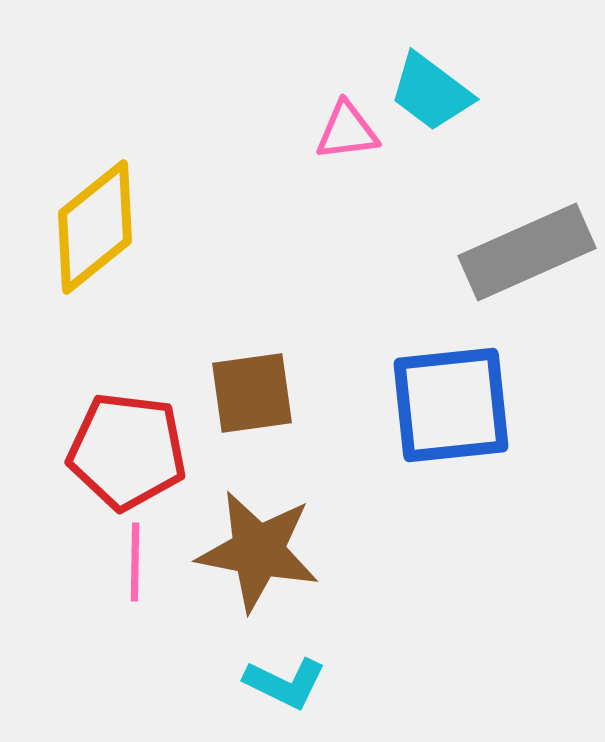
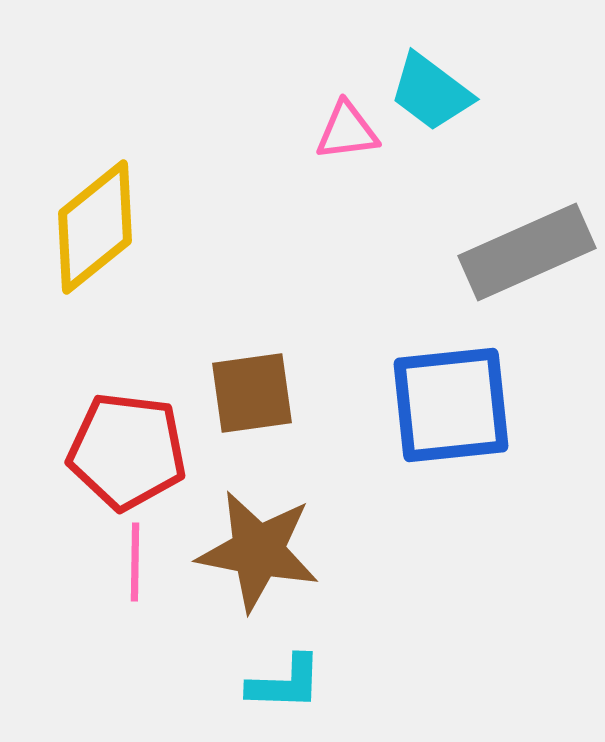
cyan L-shape: rotated 24 degrees counterclockwise
